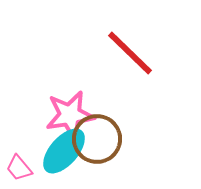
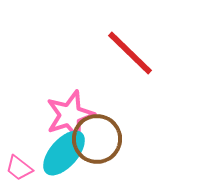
pink star: rotated 9 degrees counterclockwise
cyan ellipse: moved 2 px down
pink trapezoid: rotated 12 degrees counterclockwise
